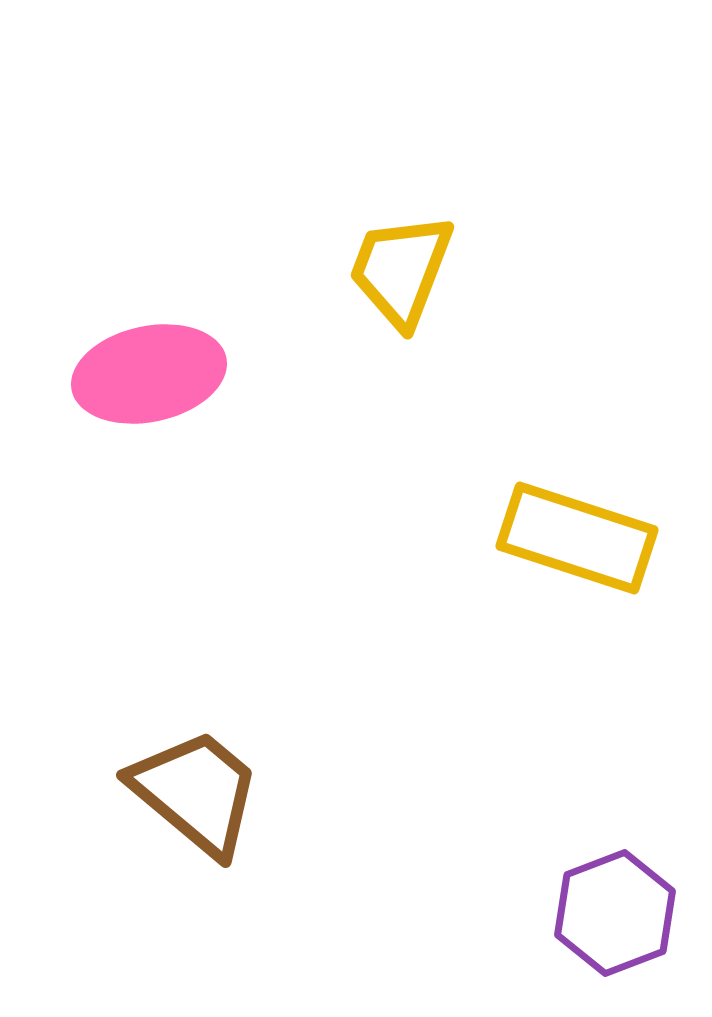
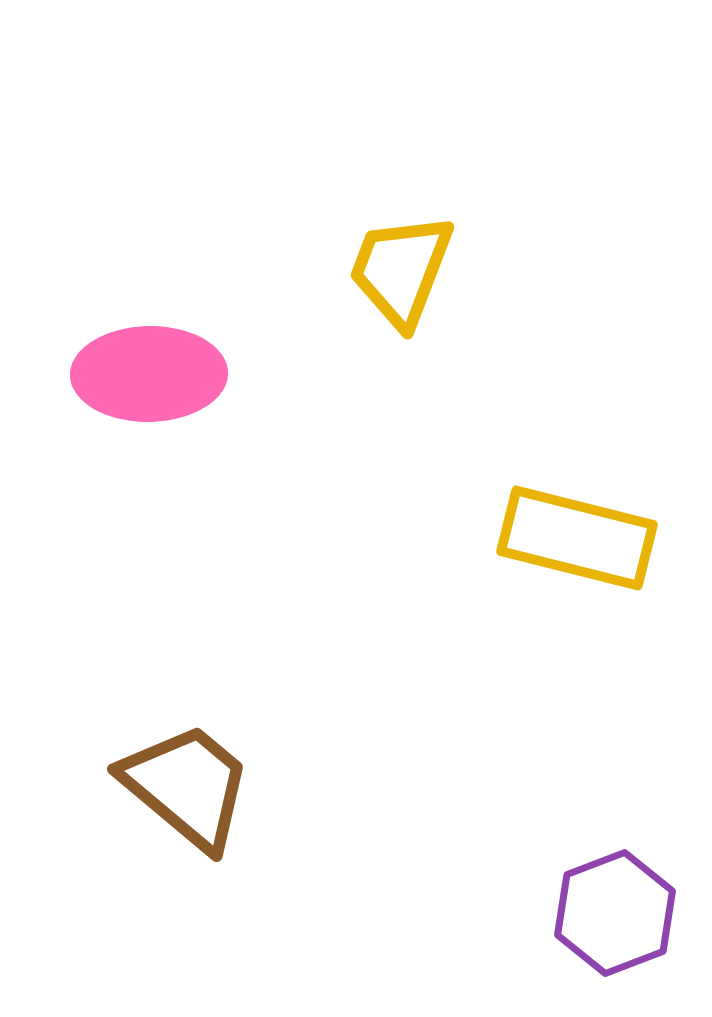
pink ellipse: rotated 11 degrees clockwise
yellow rectangle: rotated 4 degrees counterclockwise
brown trapezoid: moved 9 px left, 6 px up
